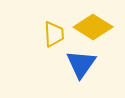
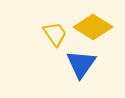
yellow trapezoid: moved 1 px right; rotated 32 degrees counterclockwise
